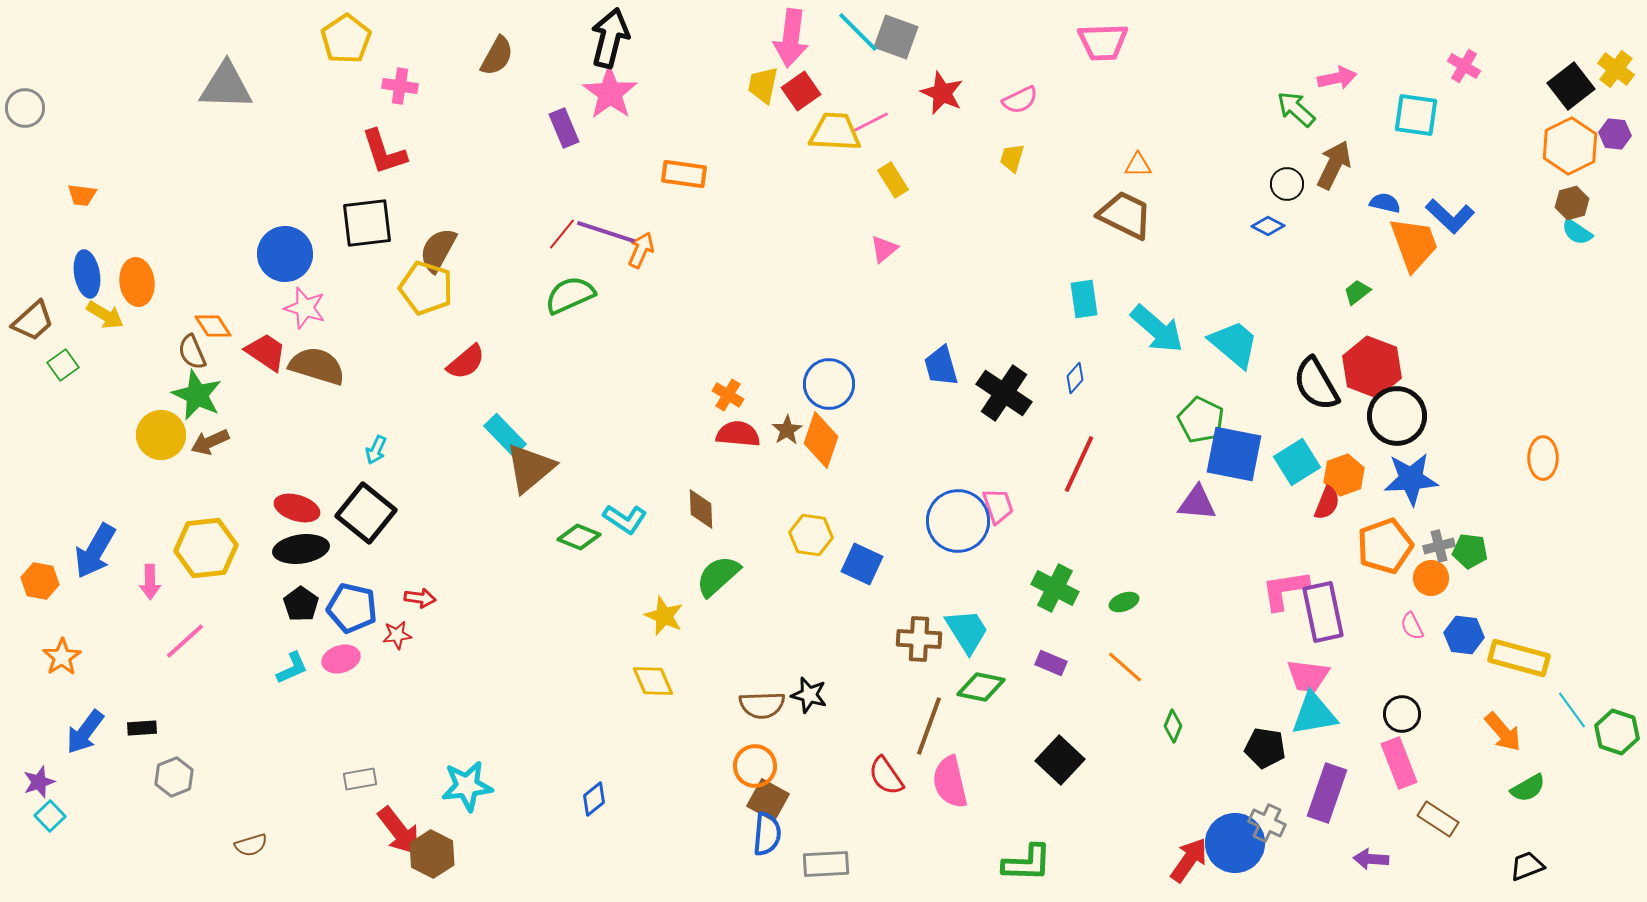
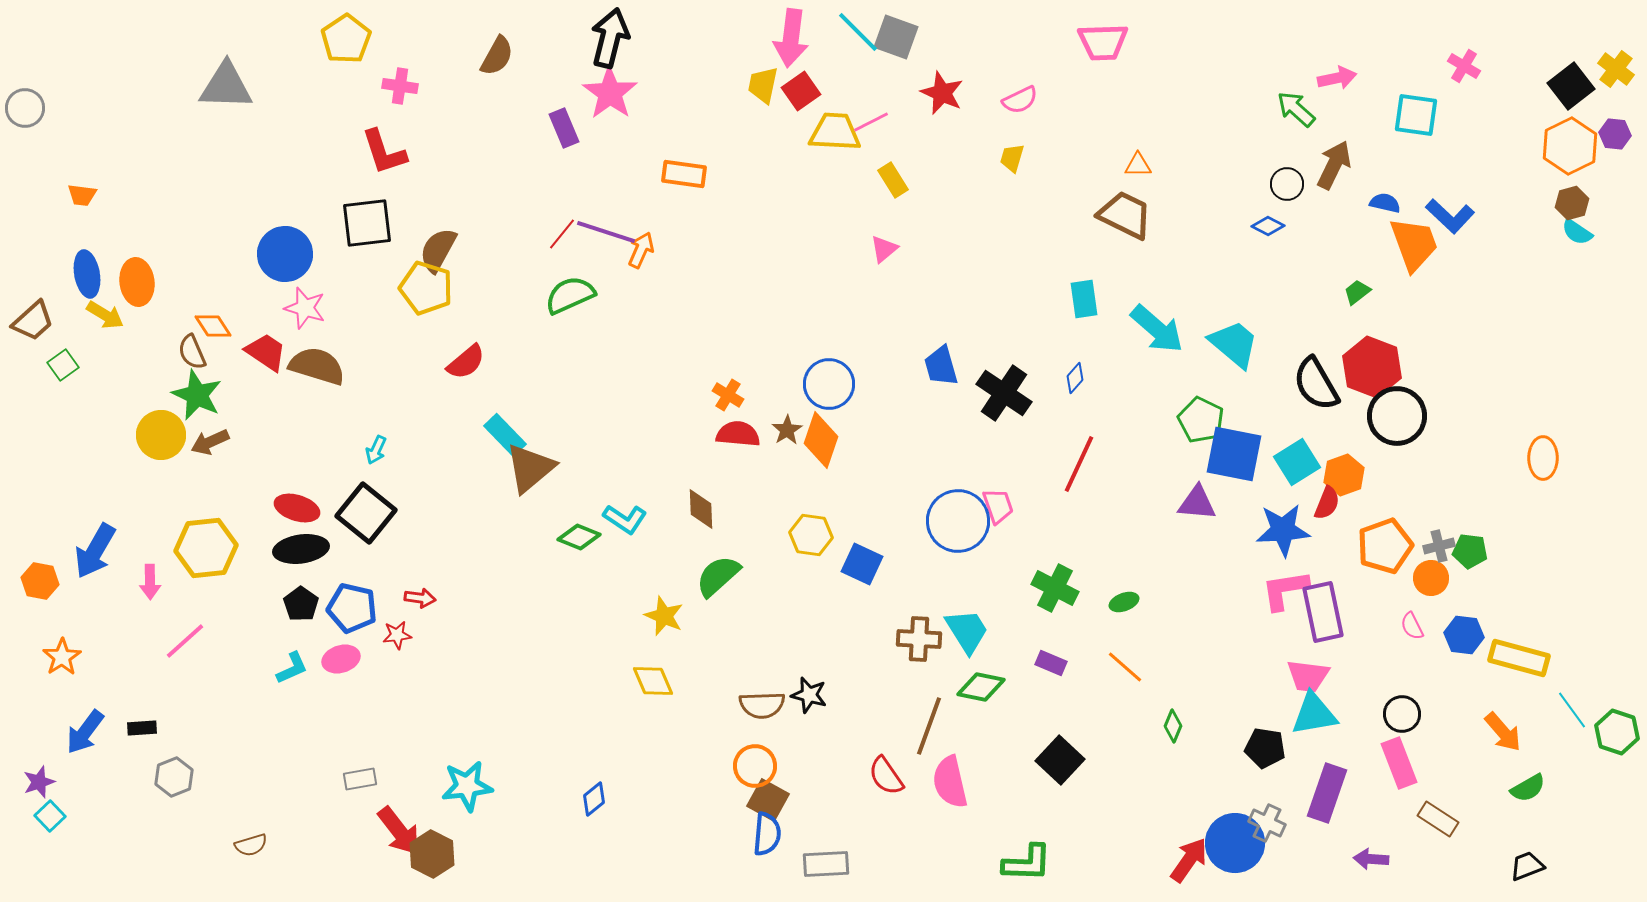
blue star at (1411, 479): moved 128 px left, 51 px down
